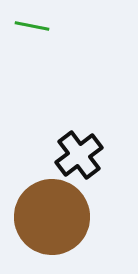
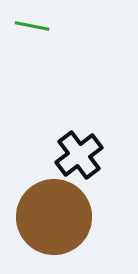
brown circle: moved 2 px right
